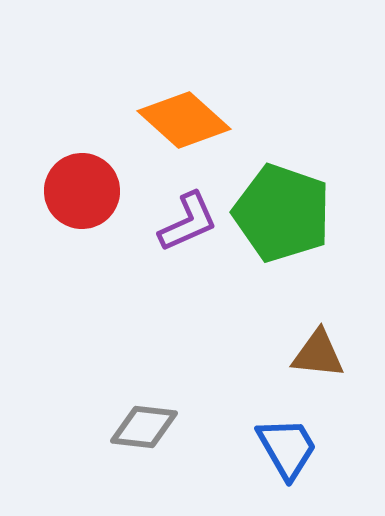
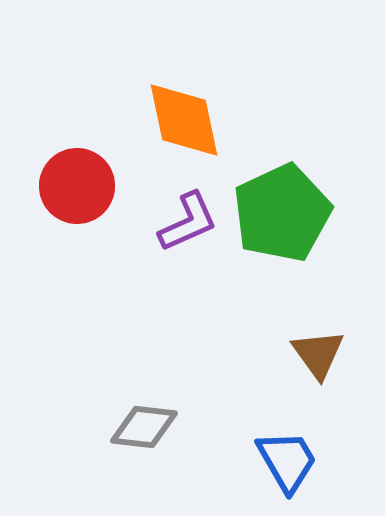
orange diamond: rotated 36 degrees clockwise
red circle: moved 5 px left, 5 px up
green pentagon: rotated 28 degrees clockwise
brown triangle: rotated 48 degrees clockwise
blue trapezoid: moved 13 px down
